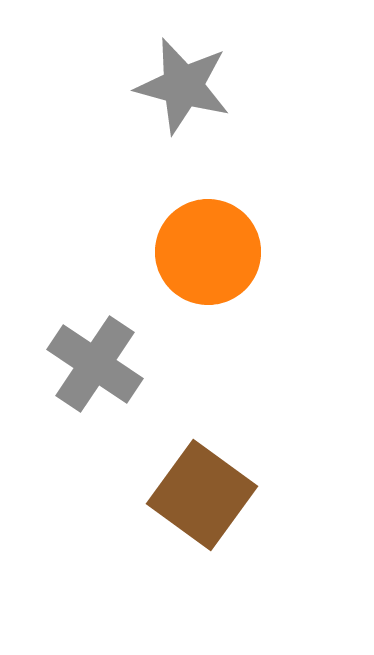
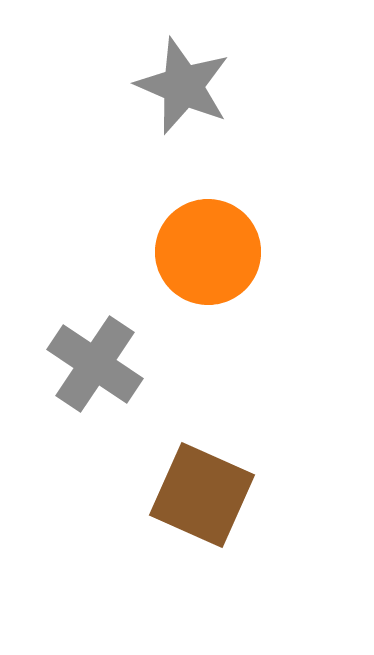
gray star: rotated 8 degrees clockwise
brown square: rotated 12 degrees counterclockwise
